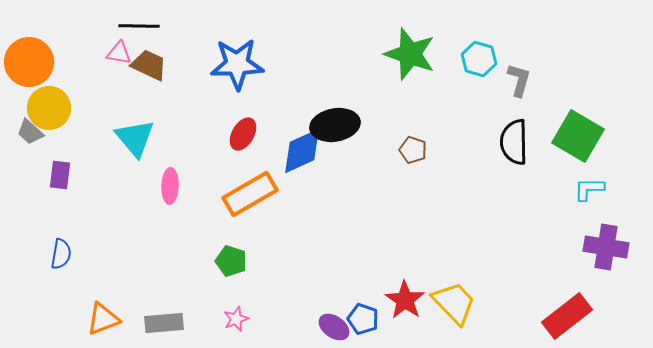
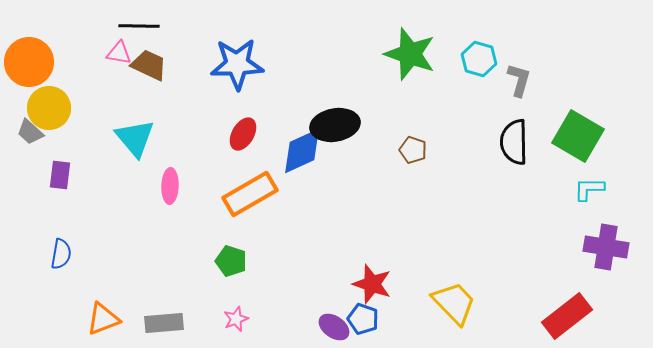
red star: moved 33 px left, 16 px up; rotated 15 degrees counterclockwise
